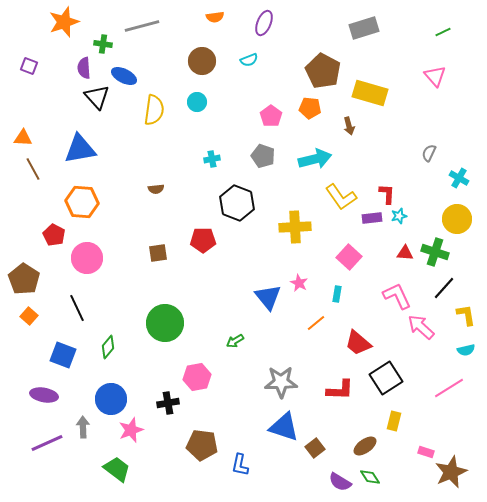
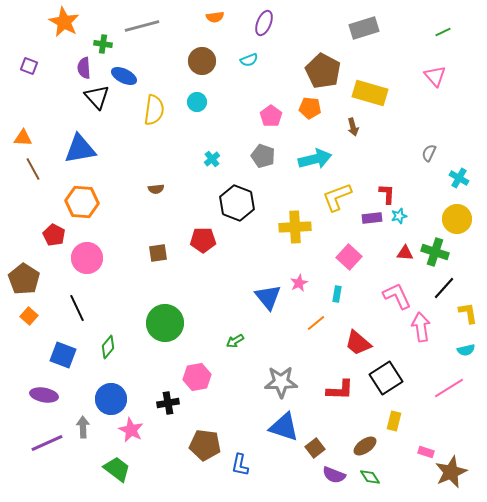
orange star at (64, 22): rotated 24 degrees counterclockwise
brown arrow at (349, 126): moved 4 px right, 1 px down
cyan cross at (212, 159): rotated 28 degrees counterclockwise
yellow L-shape at (341, 197): moved 4 px left; rotated 104 degrees clockwise
pink star at (299, 283): rotated 18 degrees clockwise
yellow L-shape at (466, 315): moved 2 px right, 2 px up
pink arrow at (421, 327): rotated 40 degrees clockwise
pink star at (131, 430): rotated 25 degrees counterclockwise
brown pentagon at (202, 445): moved 3 px right
purple semicircle at (340, 482): moved 6 px left, 7 px up; rotated 10 degrees counterclockwise
